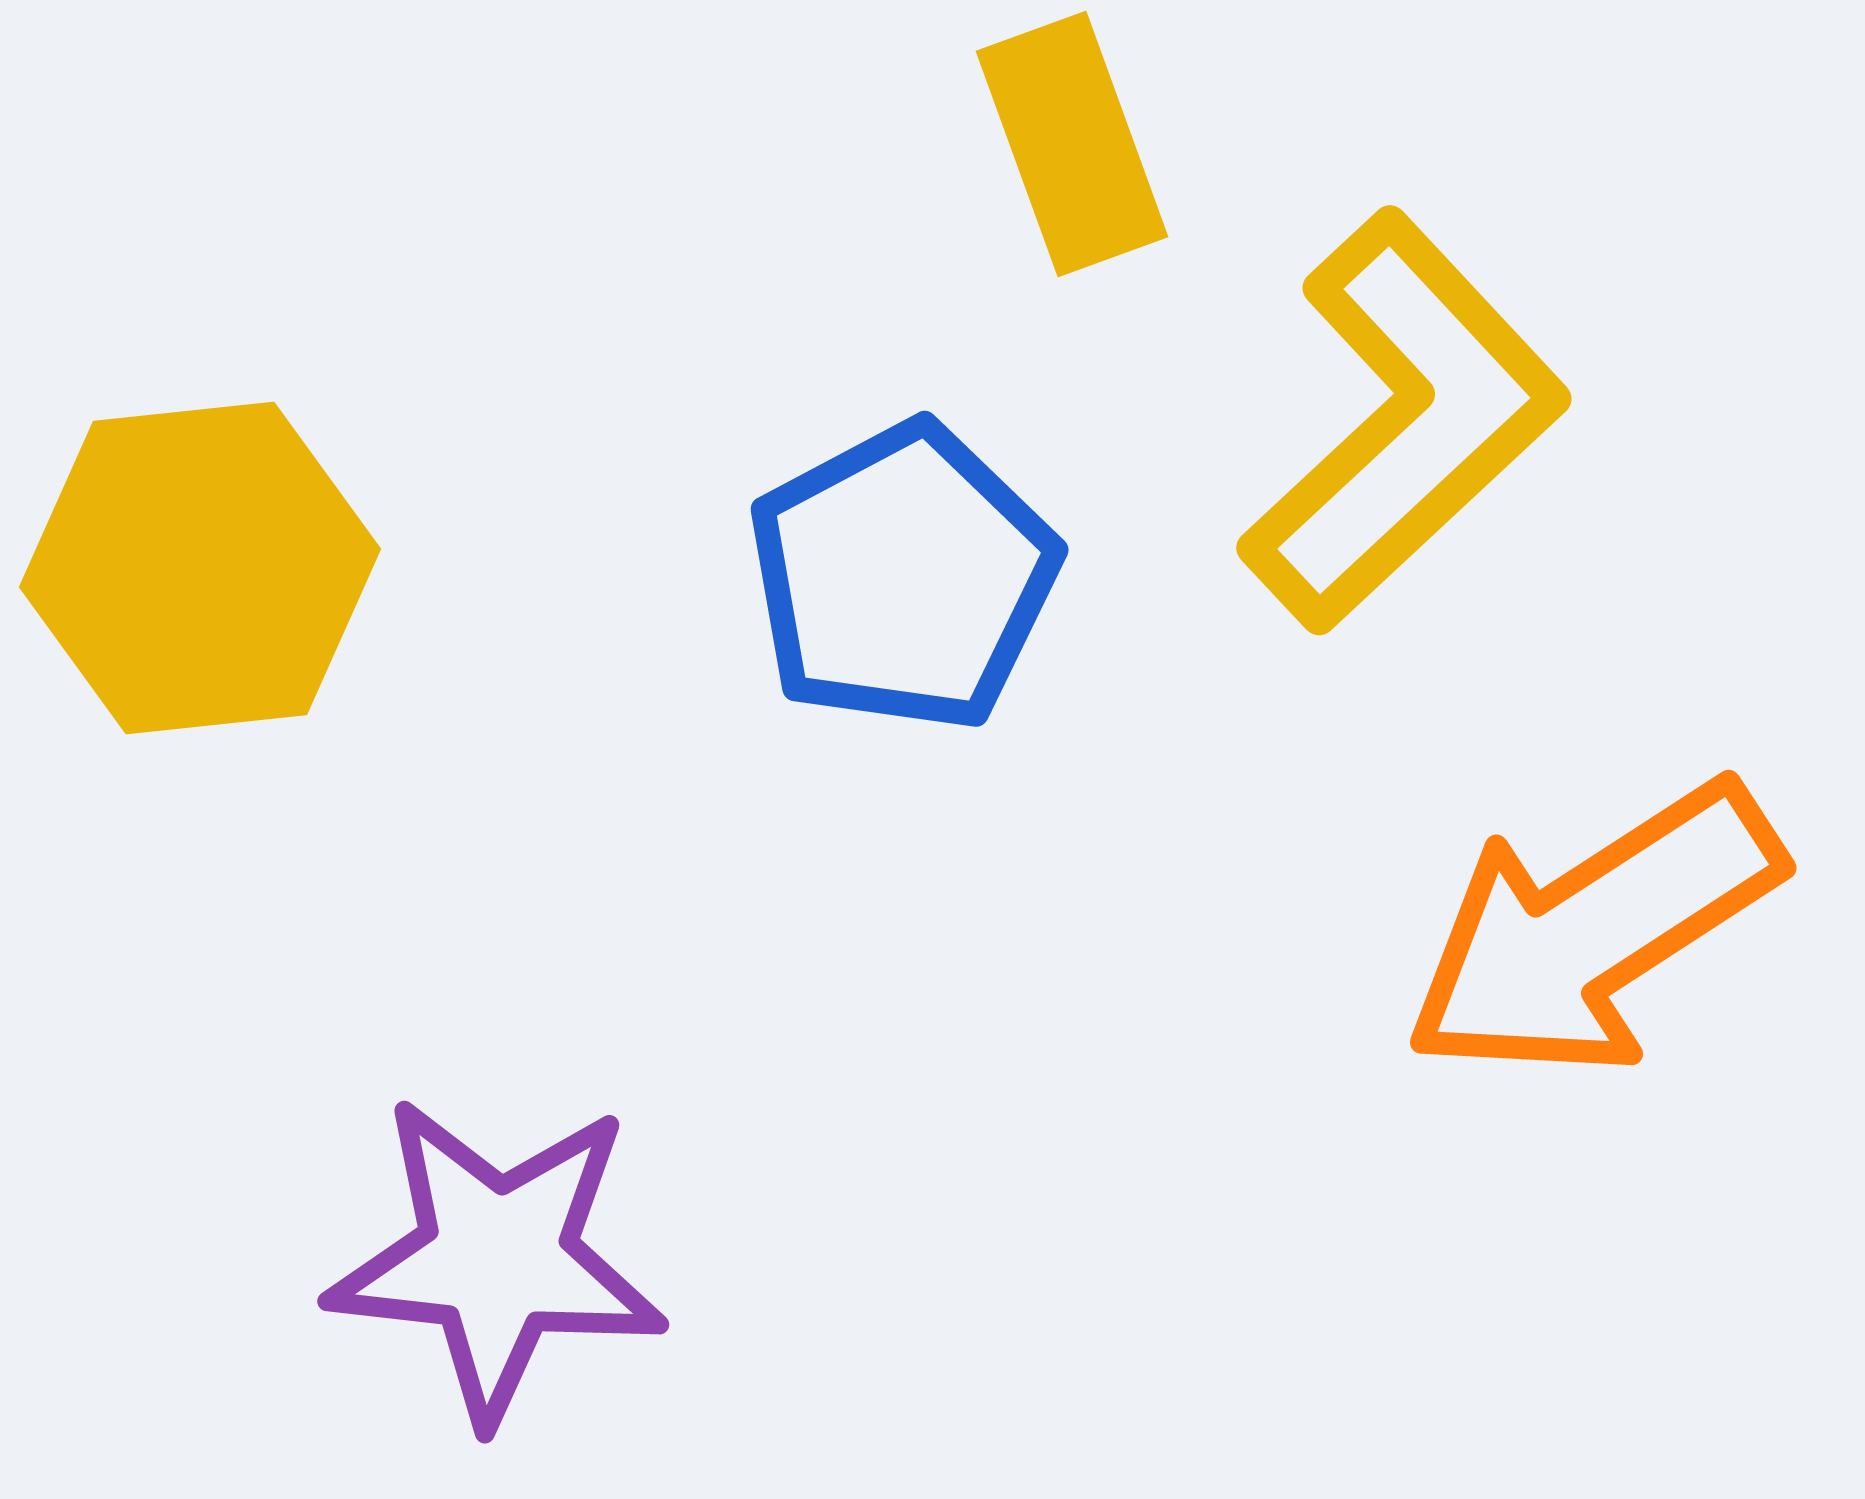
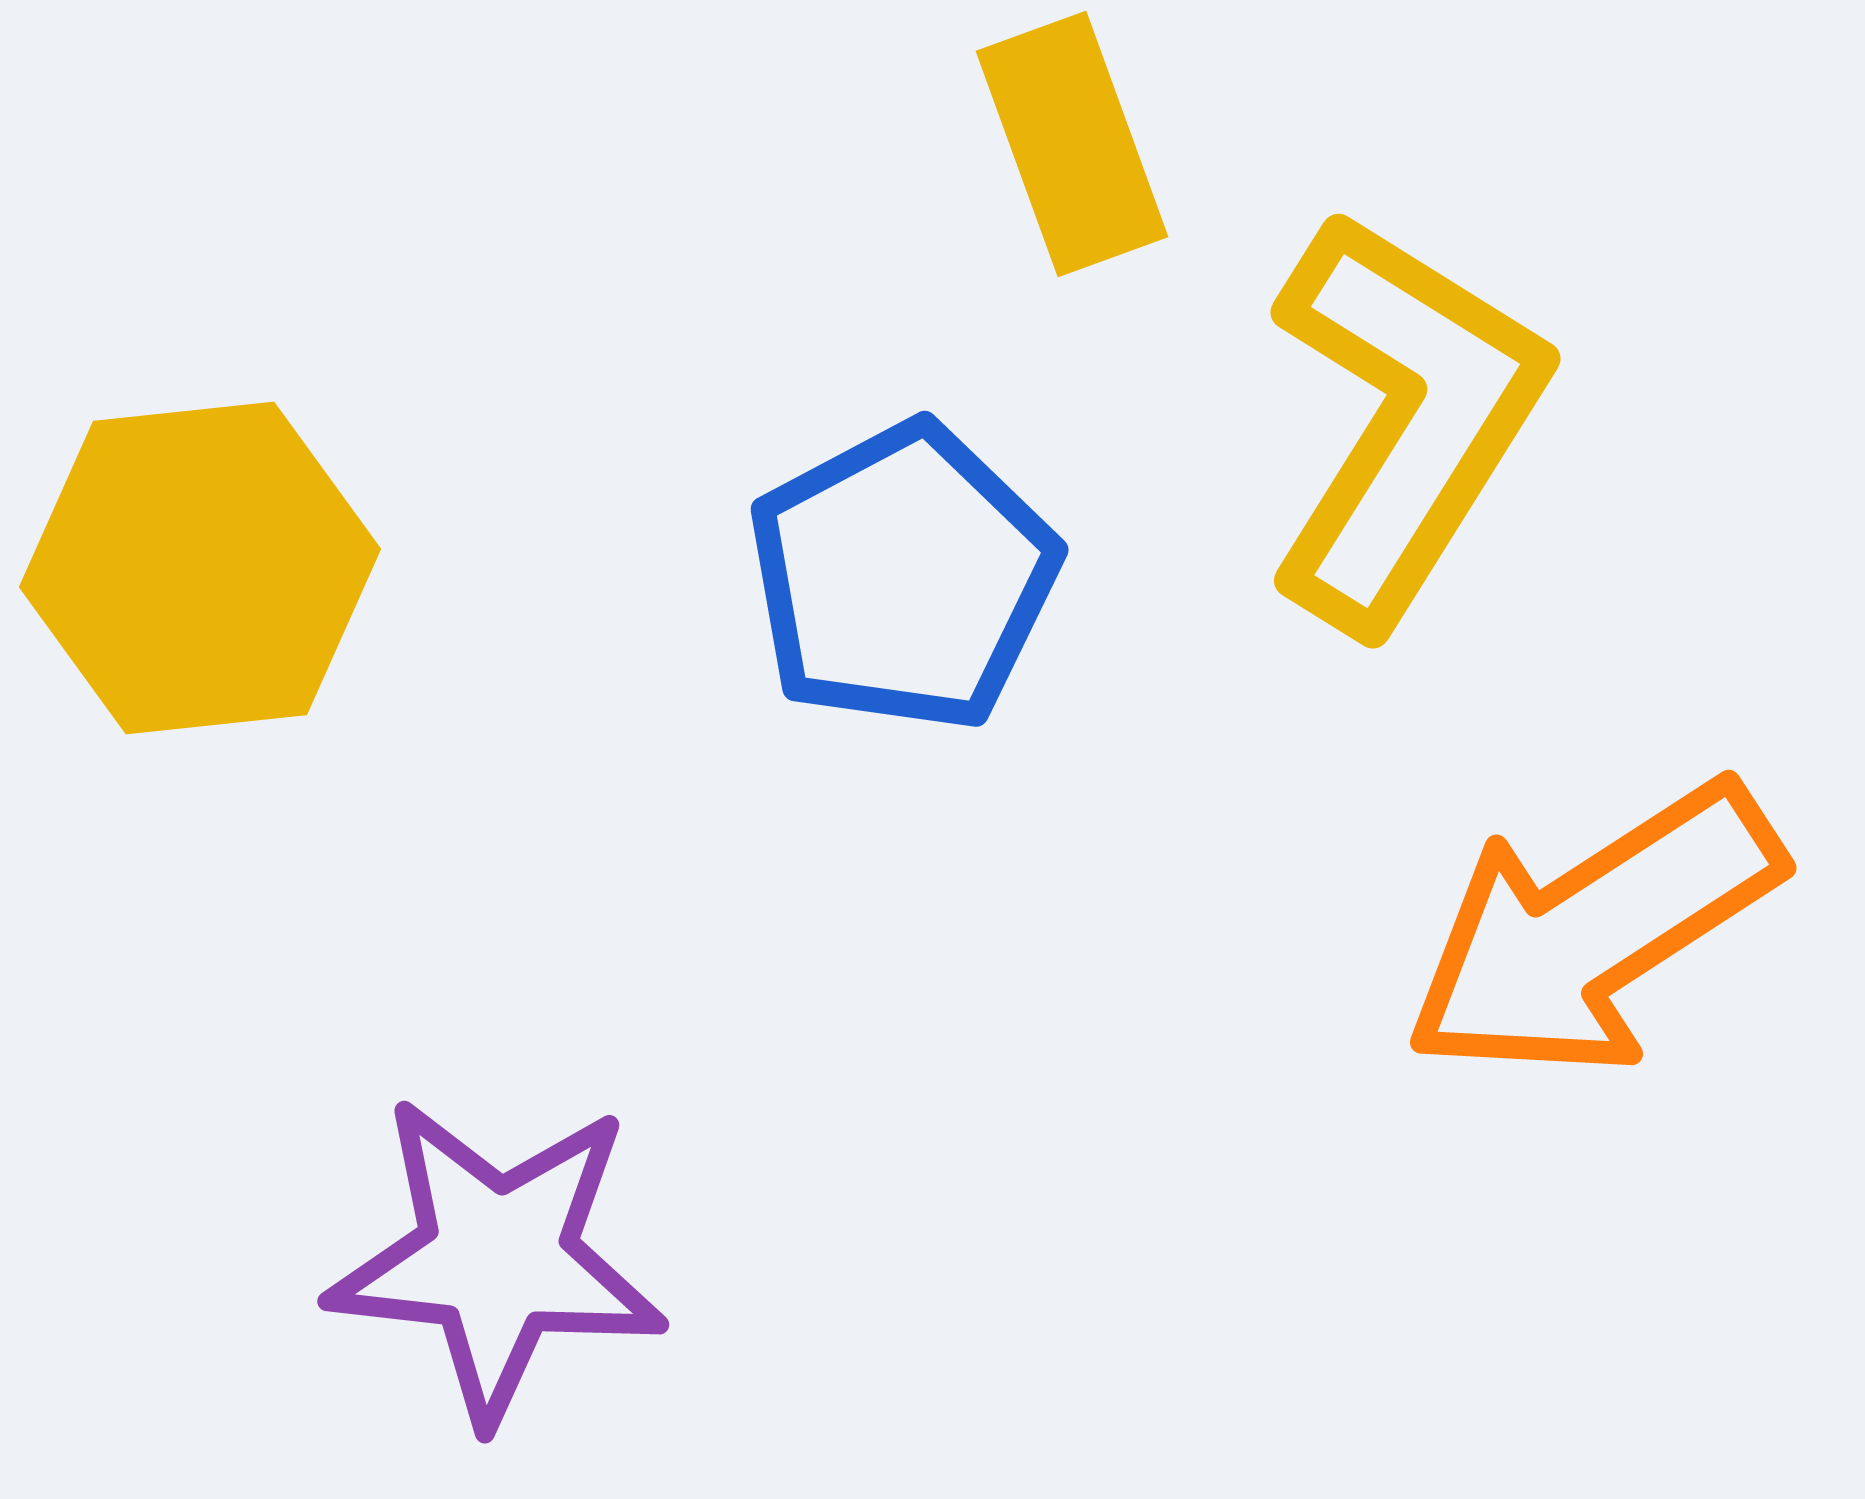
yellow L-shape: moved 2 px up; rotated 15 degrees counterclockwise
